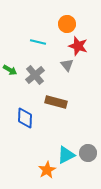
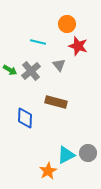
gray triangle: moved 8 px left
gray cross: moved 4 px left, 4 px up
orange star: moved 1 px right, 1 px down
